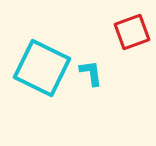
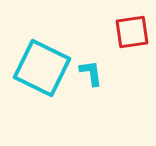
red square: rotated 12 degrees clockwise
